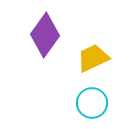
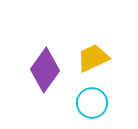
purple diamond: moved 35 px down
